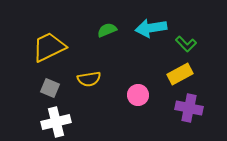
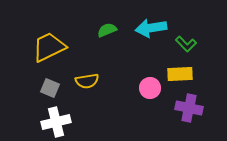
yellow rectangle: rotated 25 degrees clockwise
yellow semicircle: moved 2 px left, 2 px down
pink circle: moved 12 px right, 7 px up
